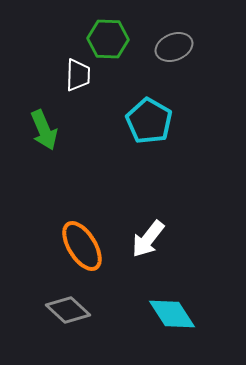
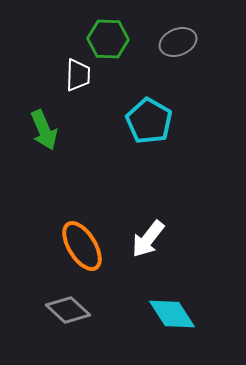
gray ellipse: moved 4 px right, 5 px up
